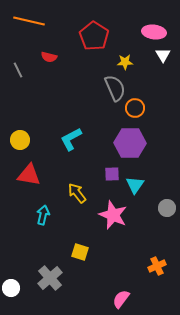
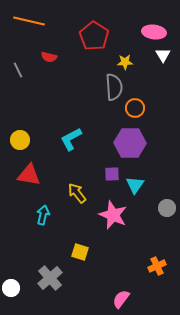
gray semicircle: moved 1 px left, 1 px up; rotated 20 degrees clockwise
